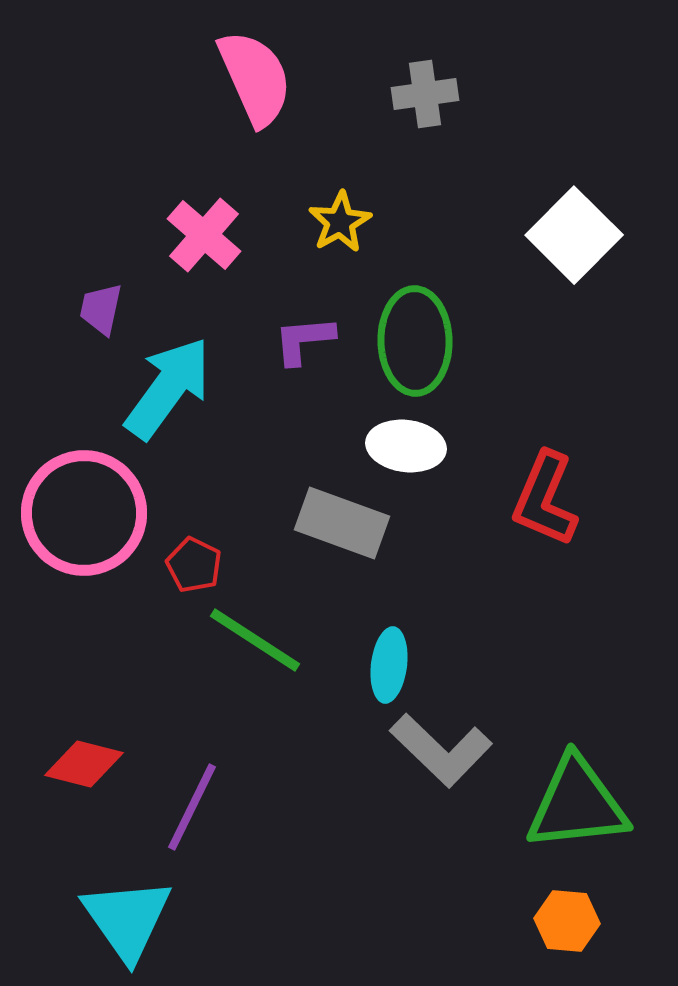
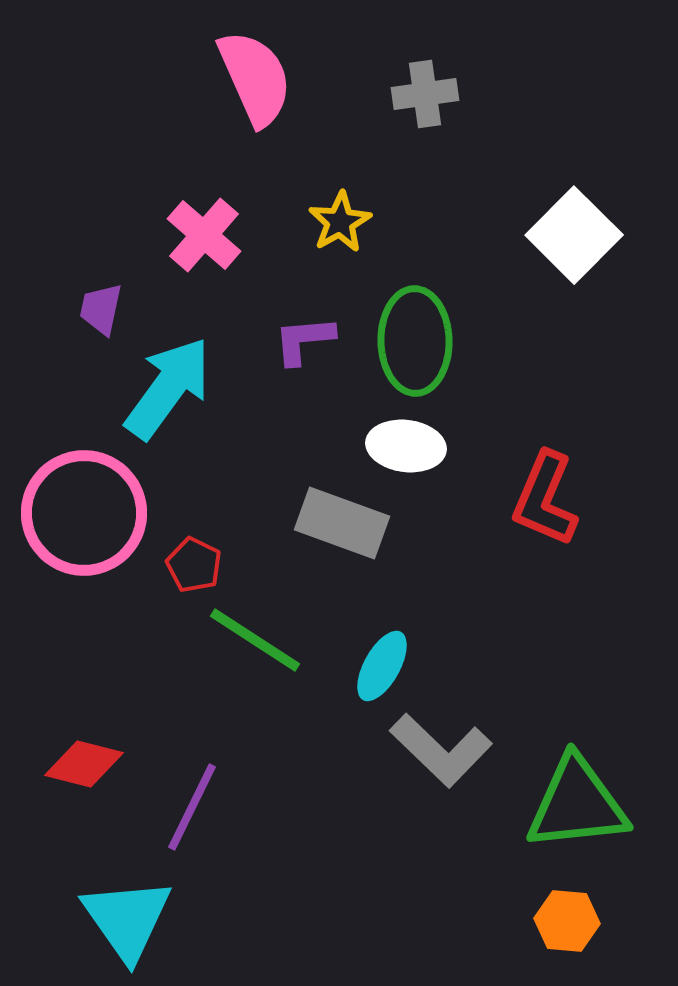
cyan ellipse: moved 7 px left, 1 px down; rotated 22 degrees clockwise
